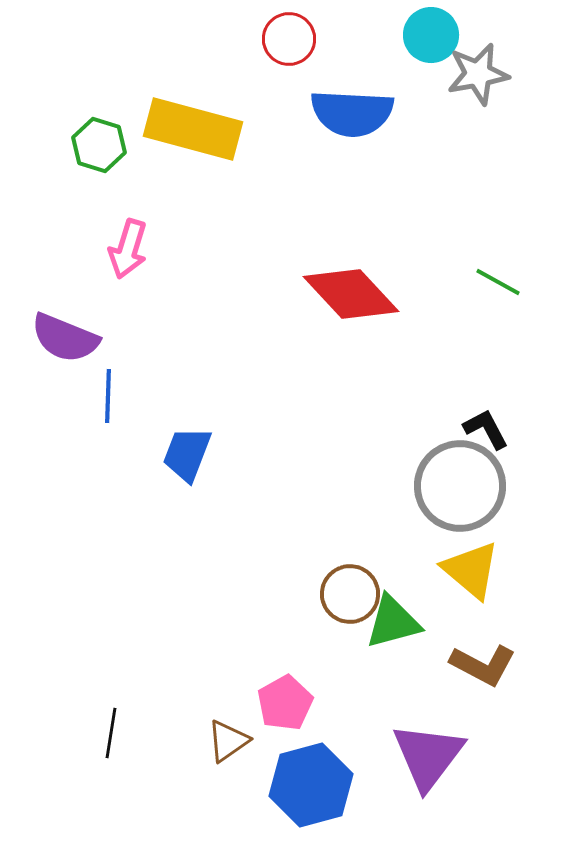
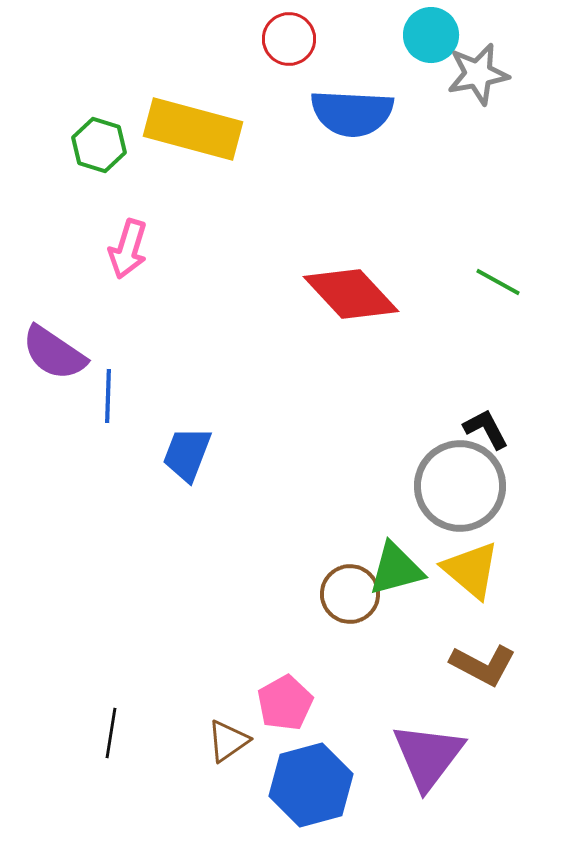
purple semicircle: moved 11 px left, 15 px down; rotated 12 degrees clockwise
green triangle: moved 3 px right, 53 px up
